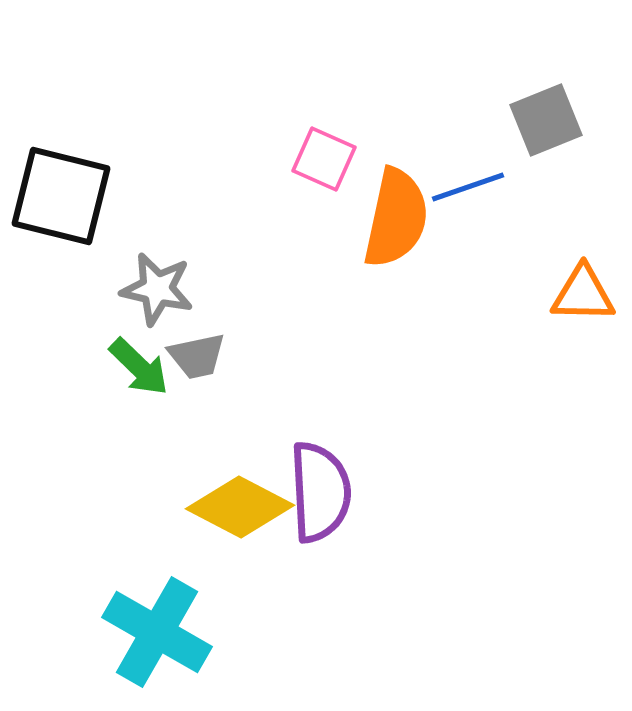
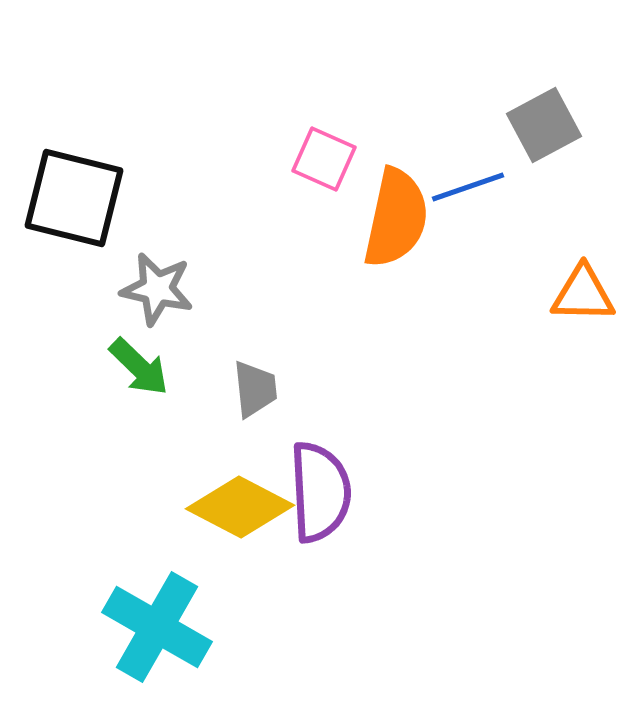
gray square: moved 2 px left, 5 px down; rotated 6 degrees counterclockwise
black square: moved 13 px right, 2 px down
gray trapezoid: moved 58 px right, 33 px down; rotated 84 degrees counterclockwise
cyan cross: moved 5 px up
